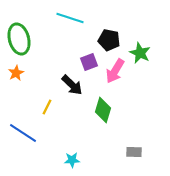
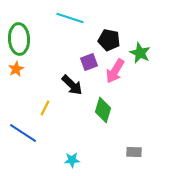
green ellipse: rotated 12 degrees clockwise
orange star: moved 4 px up
yellow line: moved 2 px left, 1 px down
